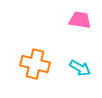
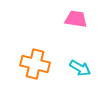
pink trapezoid: moved 4 px left, 1 px up
